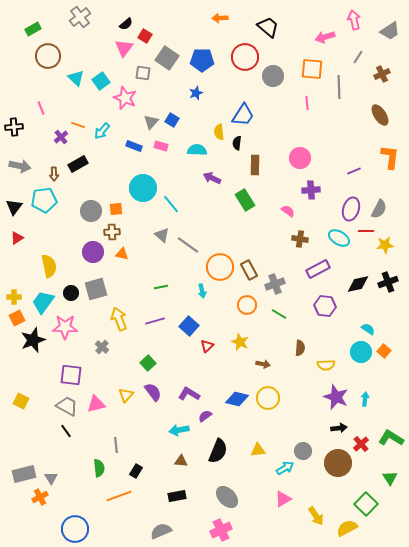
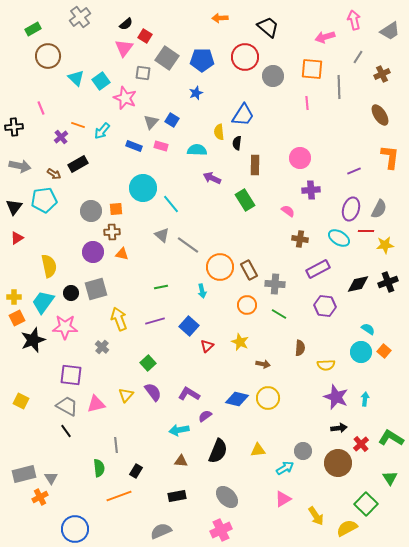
brown arrow at (54, 174): rotated 56 degrees counterclockwise
gray cross at (275, 284): rotated 24 degrees clockwise
